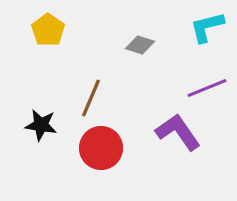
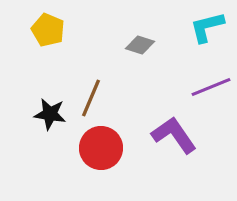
yellow pentagon: rotated 12 degrees counterclockwise
purple line: moved 4 px right, 1 px up
black star: moved 9 px right, 11 px up
purple L-shape: moved 4 px left, 3 px down
